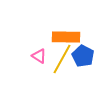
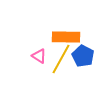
yellow line: moved 1 px left
